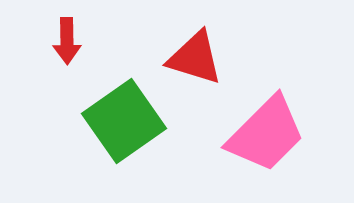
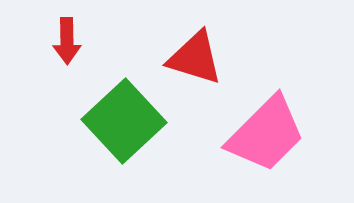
green square: rotated 8 degrees counterclockwise
